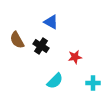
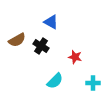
brown semicircle: rotated 90 degrees counterclockwise
red star: rotated 24 degrees clockwise
